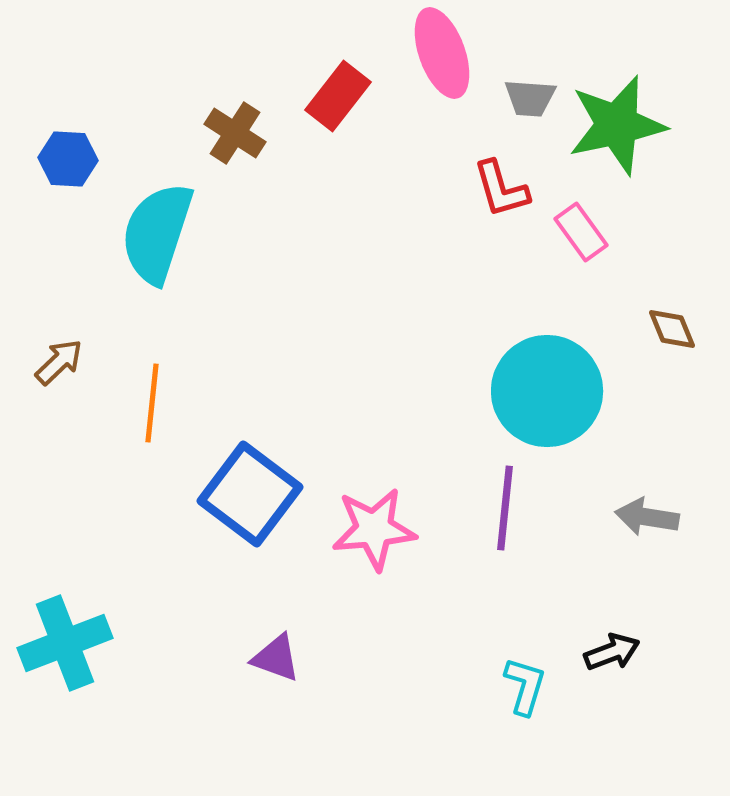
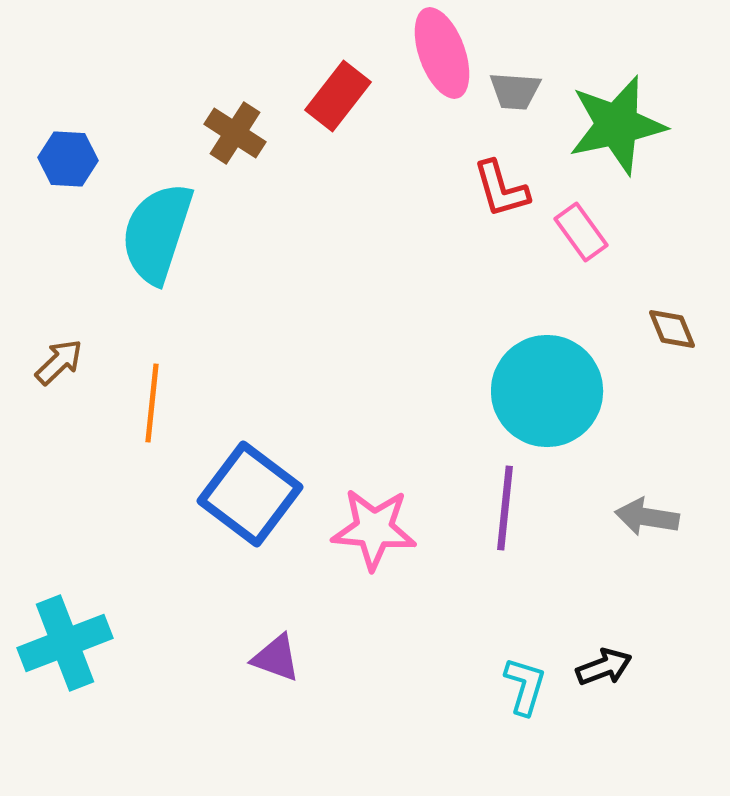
gray trapezoid: moved 15 px left, 7 px up
pink star: rotated 10 degrees clockwise
black arrow: moved 8 px left, 15 px down
